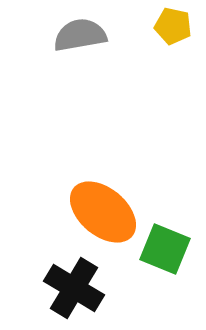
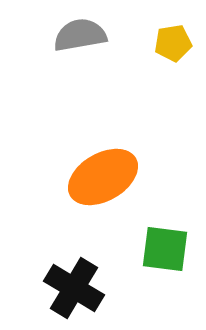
yellow pentagon: moved 17 px down; rotated 21 degrees counterclockwise
orange ellipse: moved 35 px up; rotated 70 degrees counterclockwise
green square: rotated 15 degrees counterclockwise
